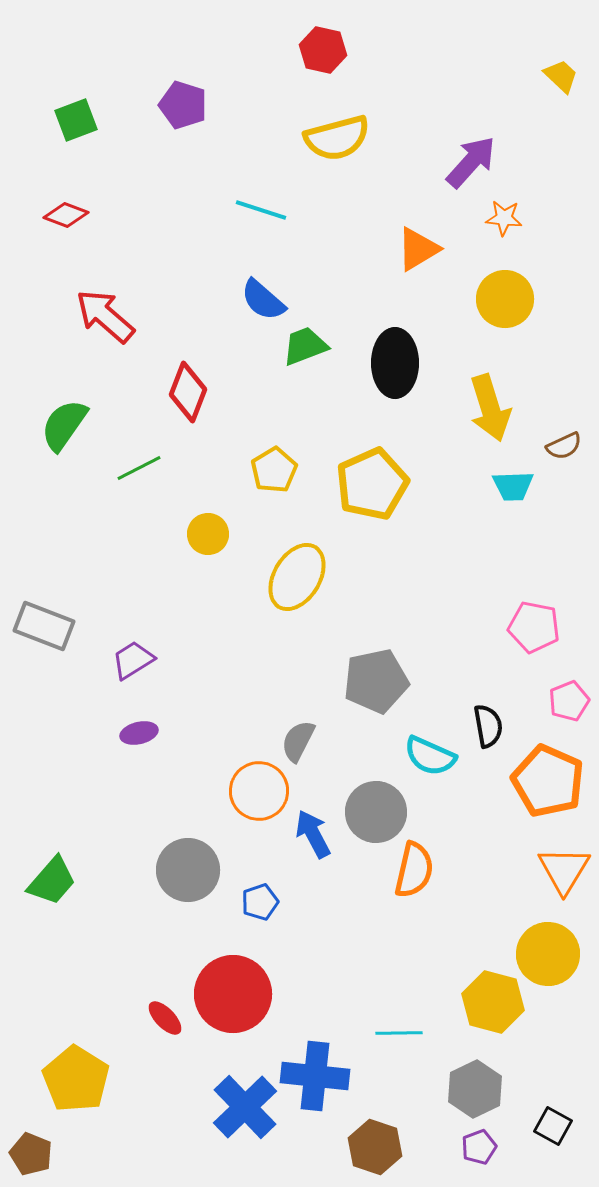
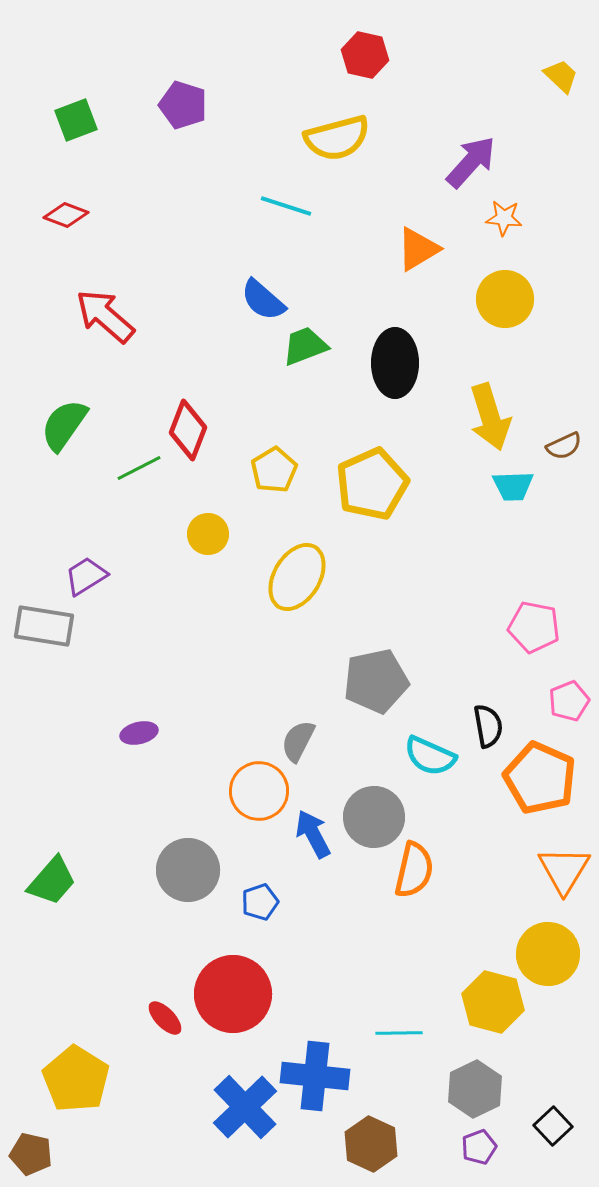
red hexagon at (323, 50): moved 42 px right, 5 px down
cyan line at (261, 210): moved 25 px right, 4 px up
red diamond at (188, 392): moved 38 px down
yellow arrow at (490, 408): moved 9 px down
gray rectangle at (44, 626): rotated 12 degrees counterclockwise
purple trapezoid at (133, 660): moved 47 px left, 84 px up
orange pentagon at (548, 781): moved 8 px left, 3 px up
gray circle at (376, 812): moved 2 px left, 5 px down
black square at (553, 1126): rotated 18 degrees clockwise
brown hexagon at (375, 1147): moved 4 px left, 3 px up; rotated 6 degrees clockwise
brown pentagon at (31, 1154): rotated 9 degrees counterclockwise
